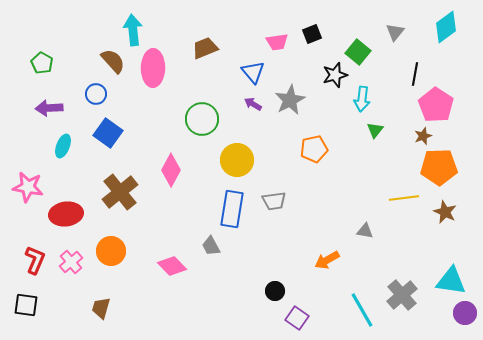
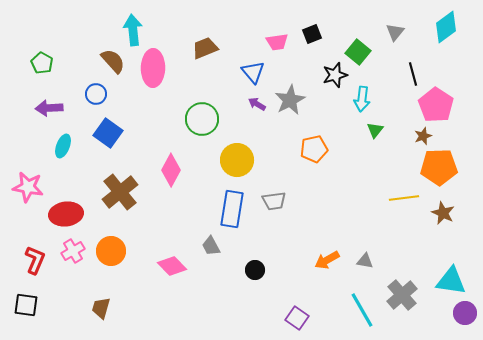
black line at (415, 74): moved 2 px left; rotated 25 degrees counterclockwise
purple arrow at (253, 104): moved 4 px right
brown star at (445, 212): moved 2 px left, 1 px down
gray triangle at (365, 231): moved 30 px down
pink cross at (71, 262): moved 2 px right, 11 px up; rotated 10 degrees clockwise
black circle at (275, 291): moved 20 px left, 21 px up
